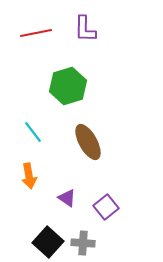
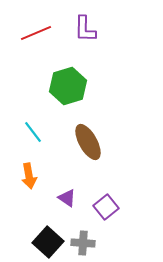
red line: rotated 12 degrees counterclockwise
